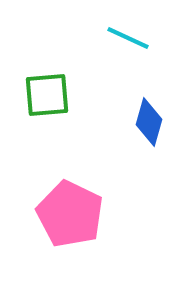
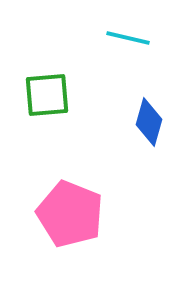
cyan line: rotated 12 degrees counterclockwise
pink pentagon: rotated 4 degrees counterclockwise
